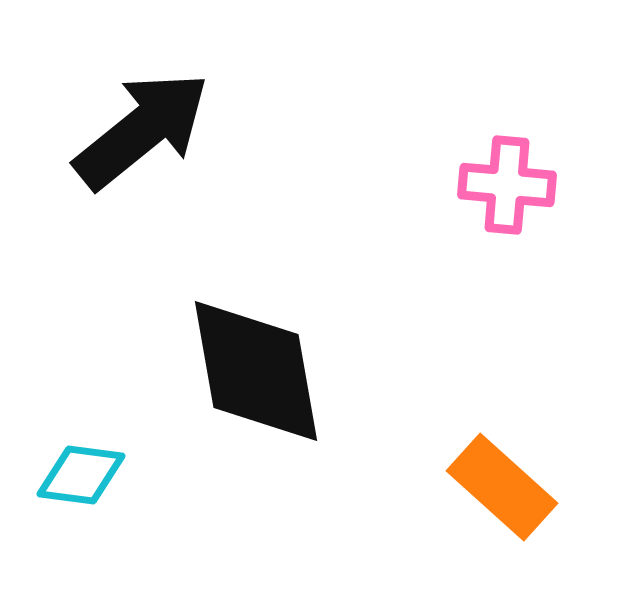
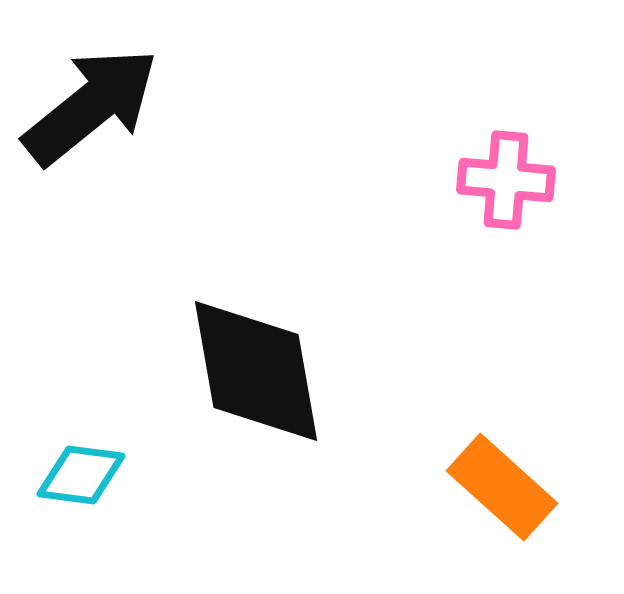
black arrow: moved 51 px left, 24 px up
pink cross: moved 1 px left, 5 px up
